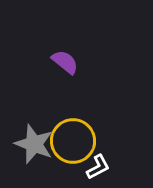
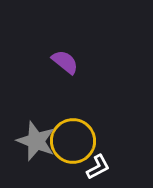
gray star: moved 2 px right, 3 px up
